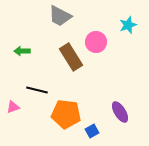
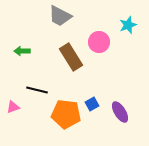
pink circle: moved 3 px right
blue square: moved 27 px up
